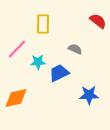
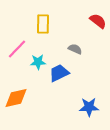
blue star: moved 12 px down
